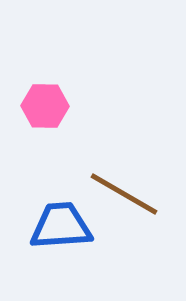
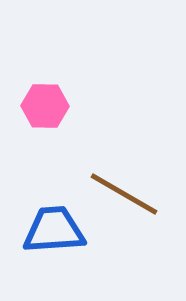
blue trapezoid: moved 7 px left, 4 px down
